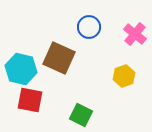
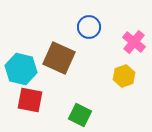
pink cross: moved 1 px left, 8 px down
green square: moved 1 px left
